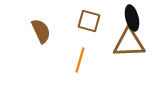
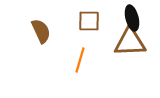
brown square: rotated 15 degrees counterclockwise
brown triangle: moved 1 px right, 1 px up
